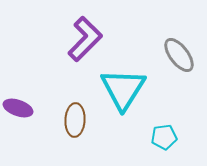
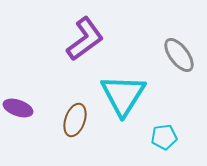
purple L-shape: rotated 9 degrees clockwise
cyan triangle: moved 6 px down
brown ellipse: rotated 16 degrees clockwise
